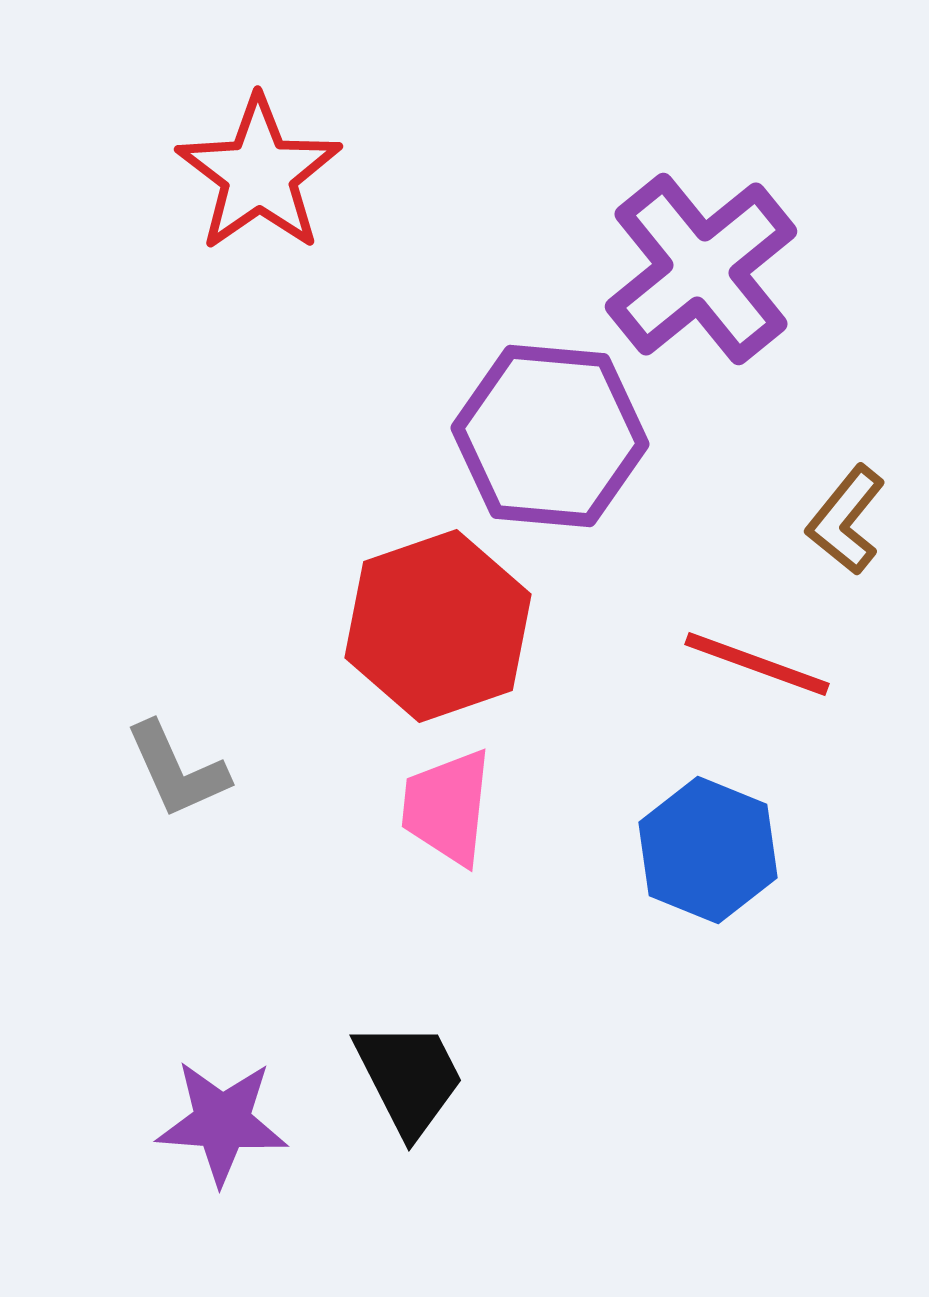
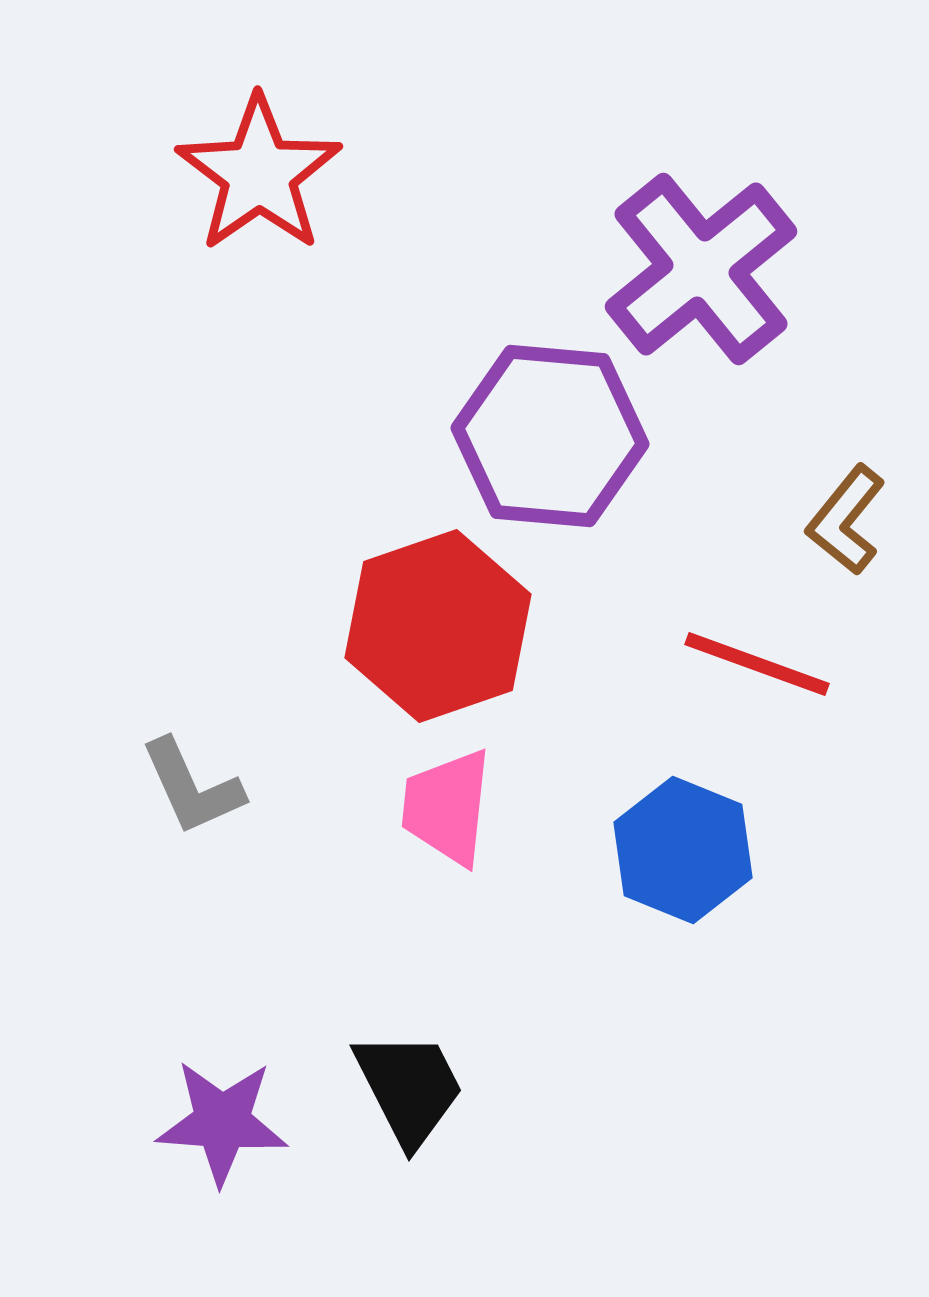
gray L-shape: moved 15 px right, 17 px down
blue hexagon: moved 25 px left
black trapezoid: moved 10 px down
